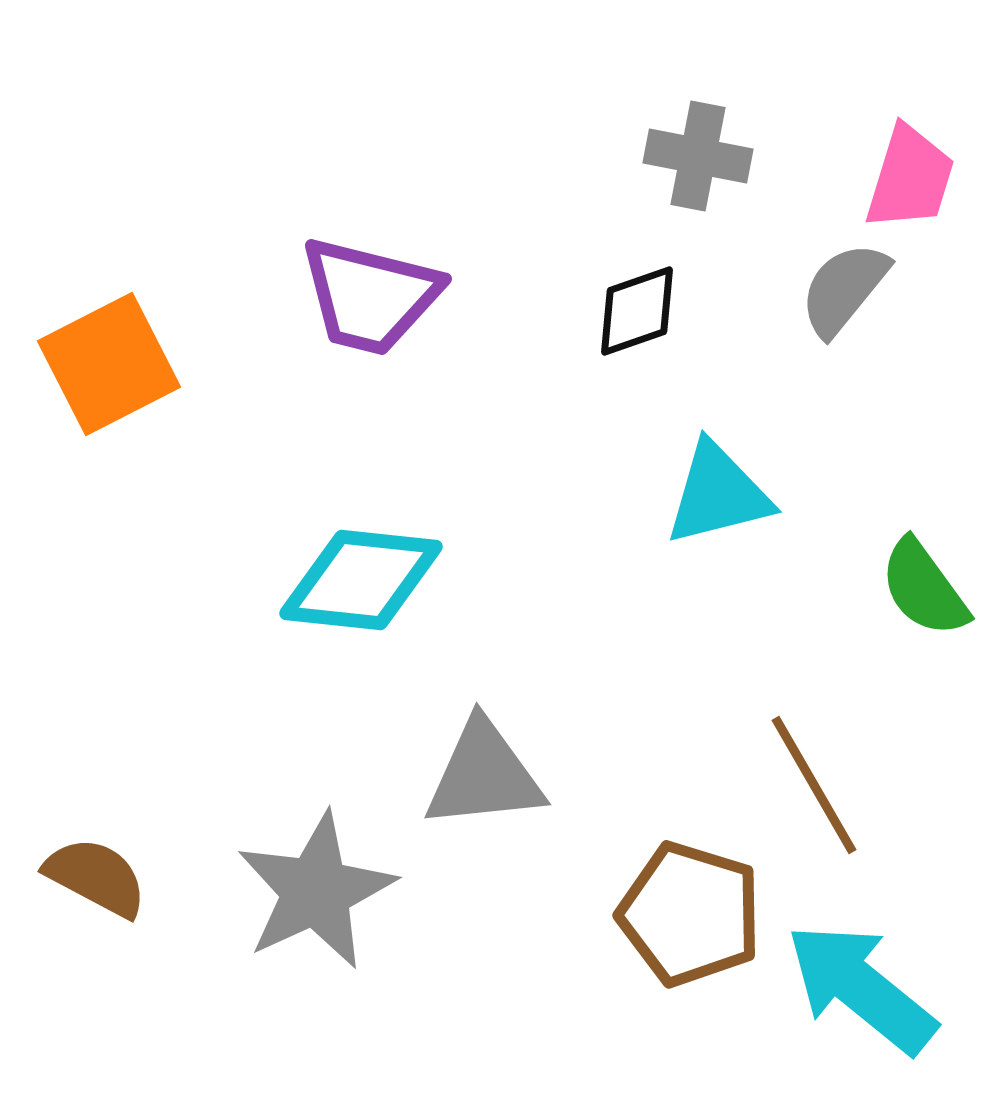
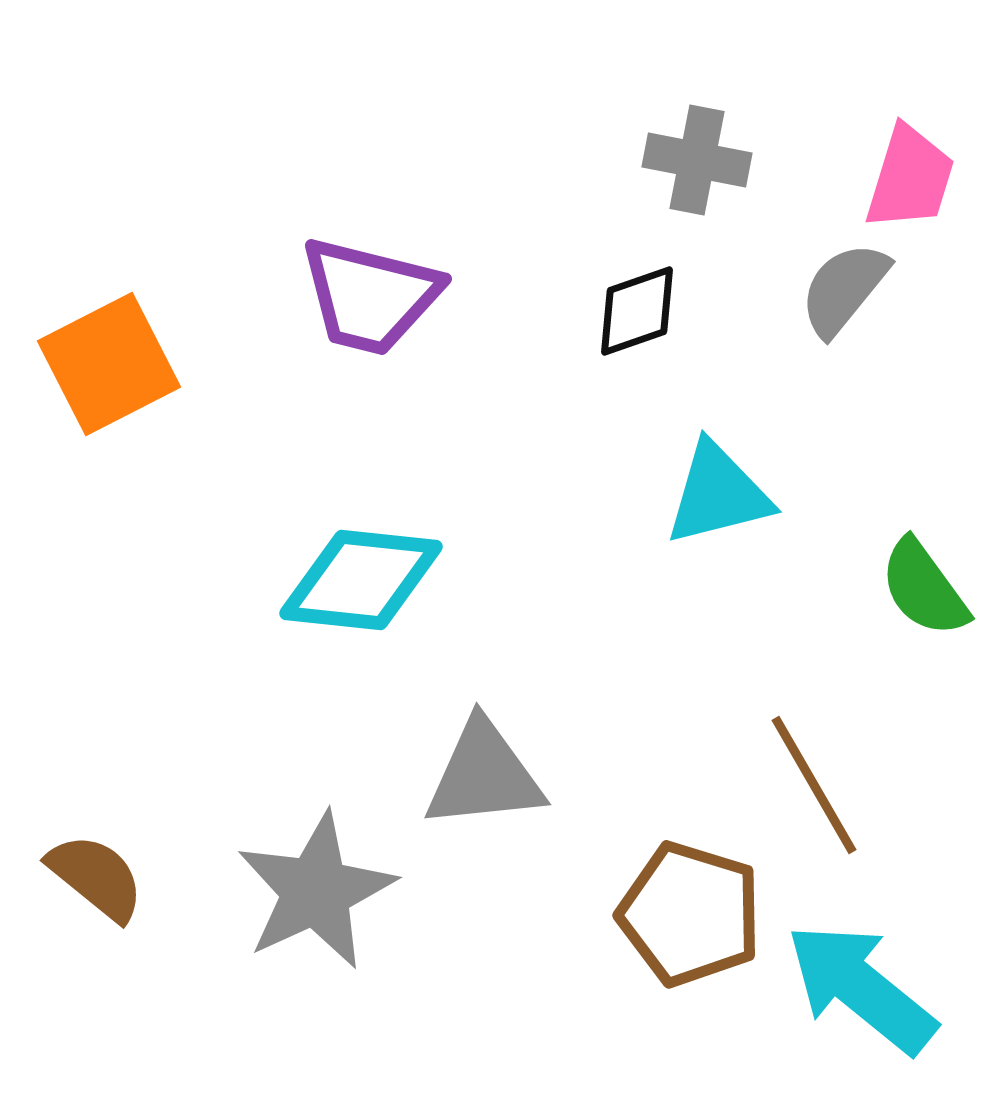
gray cross: moved 1 px left, 4 px down
brown semicircle: rotated 11 degrees clockwise
